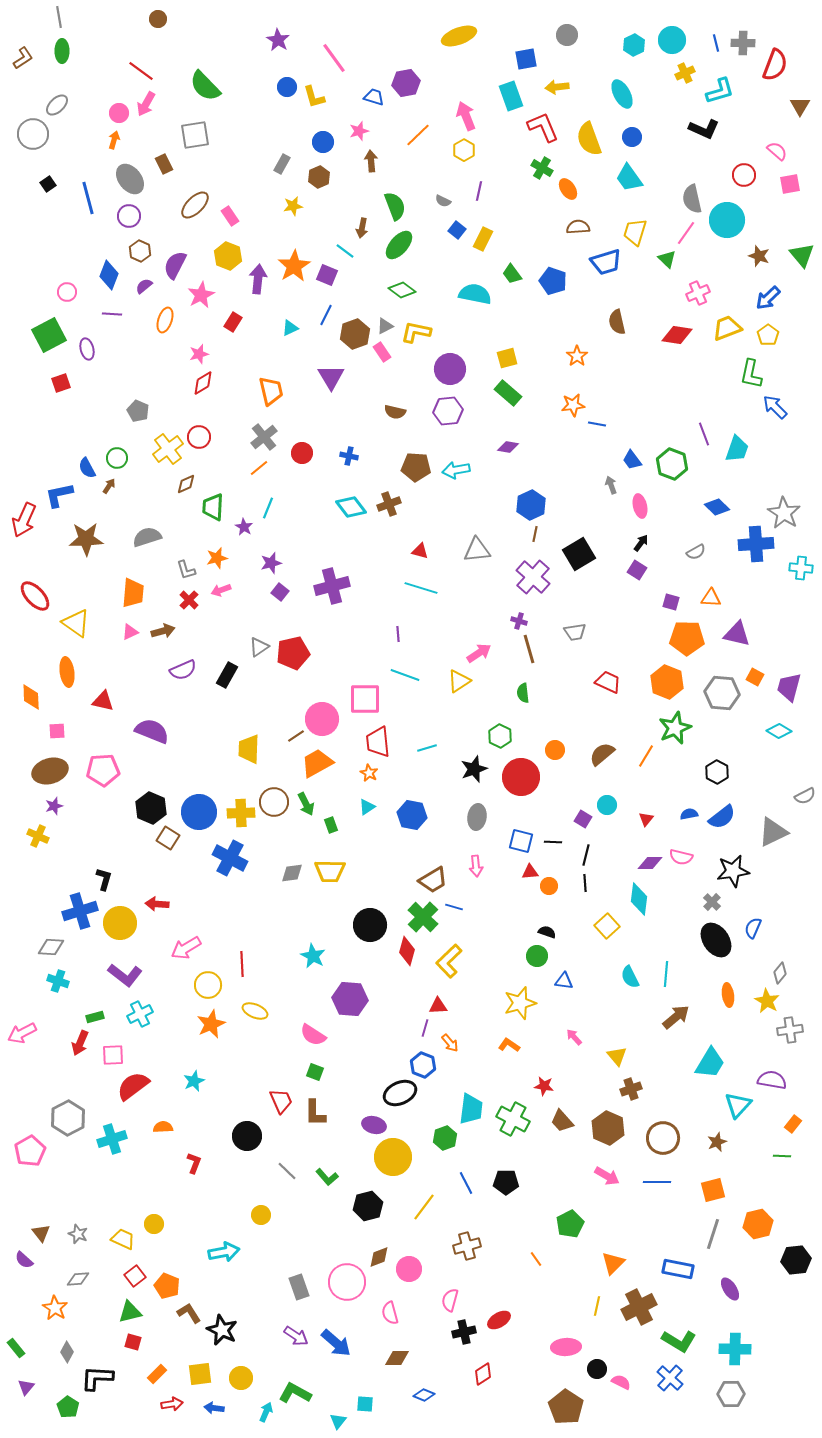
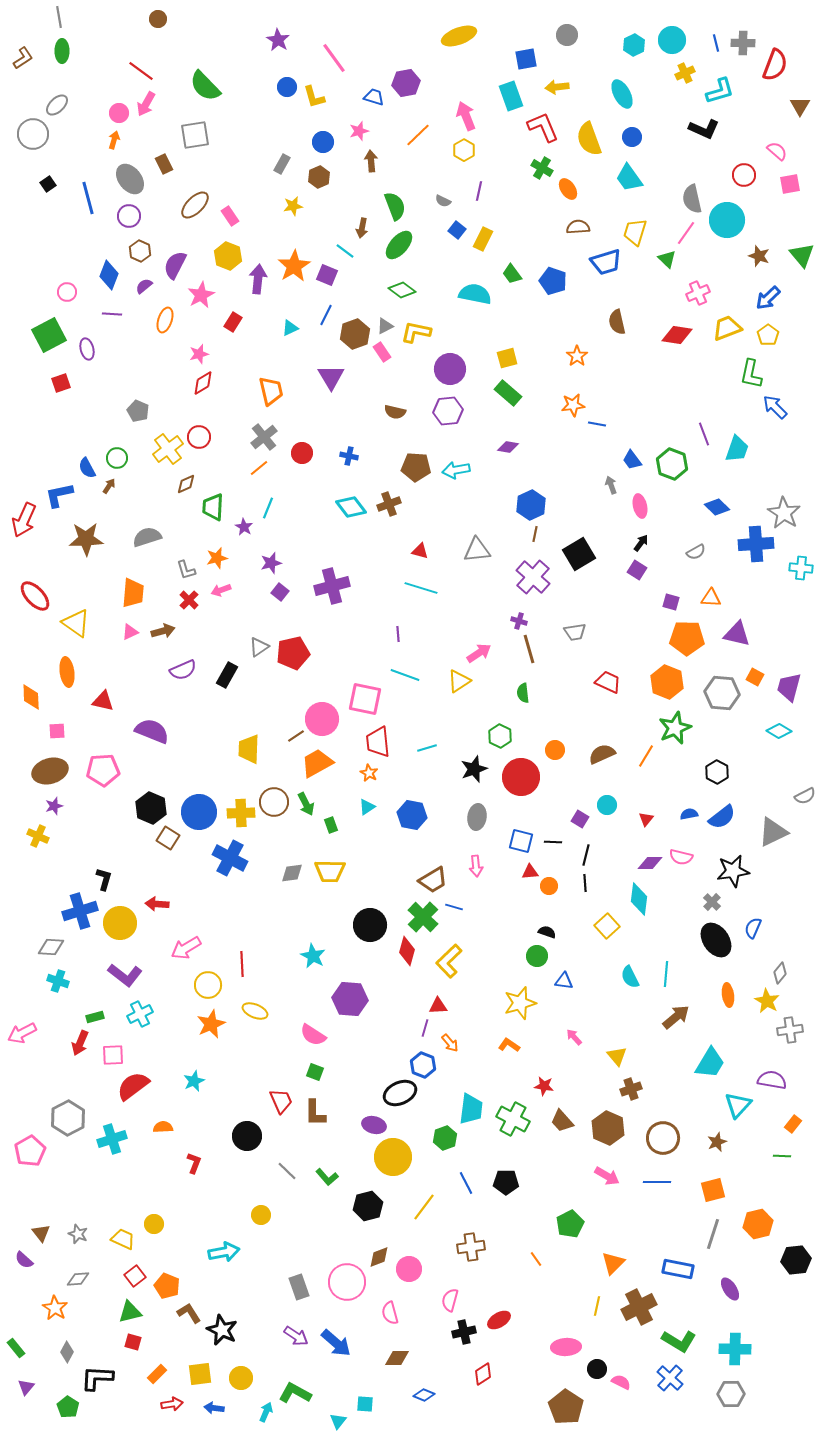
pink square at (365, 699): rotated 12 degrees clockwise
brown semicircle at (602, 754): rotated 16 degrees clockwise
purple square at (583, 819): moved 3 px left
brown cross at (467, 1246): moved 4 px right, 1 px down; rotated 8 degrees clockwise
